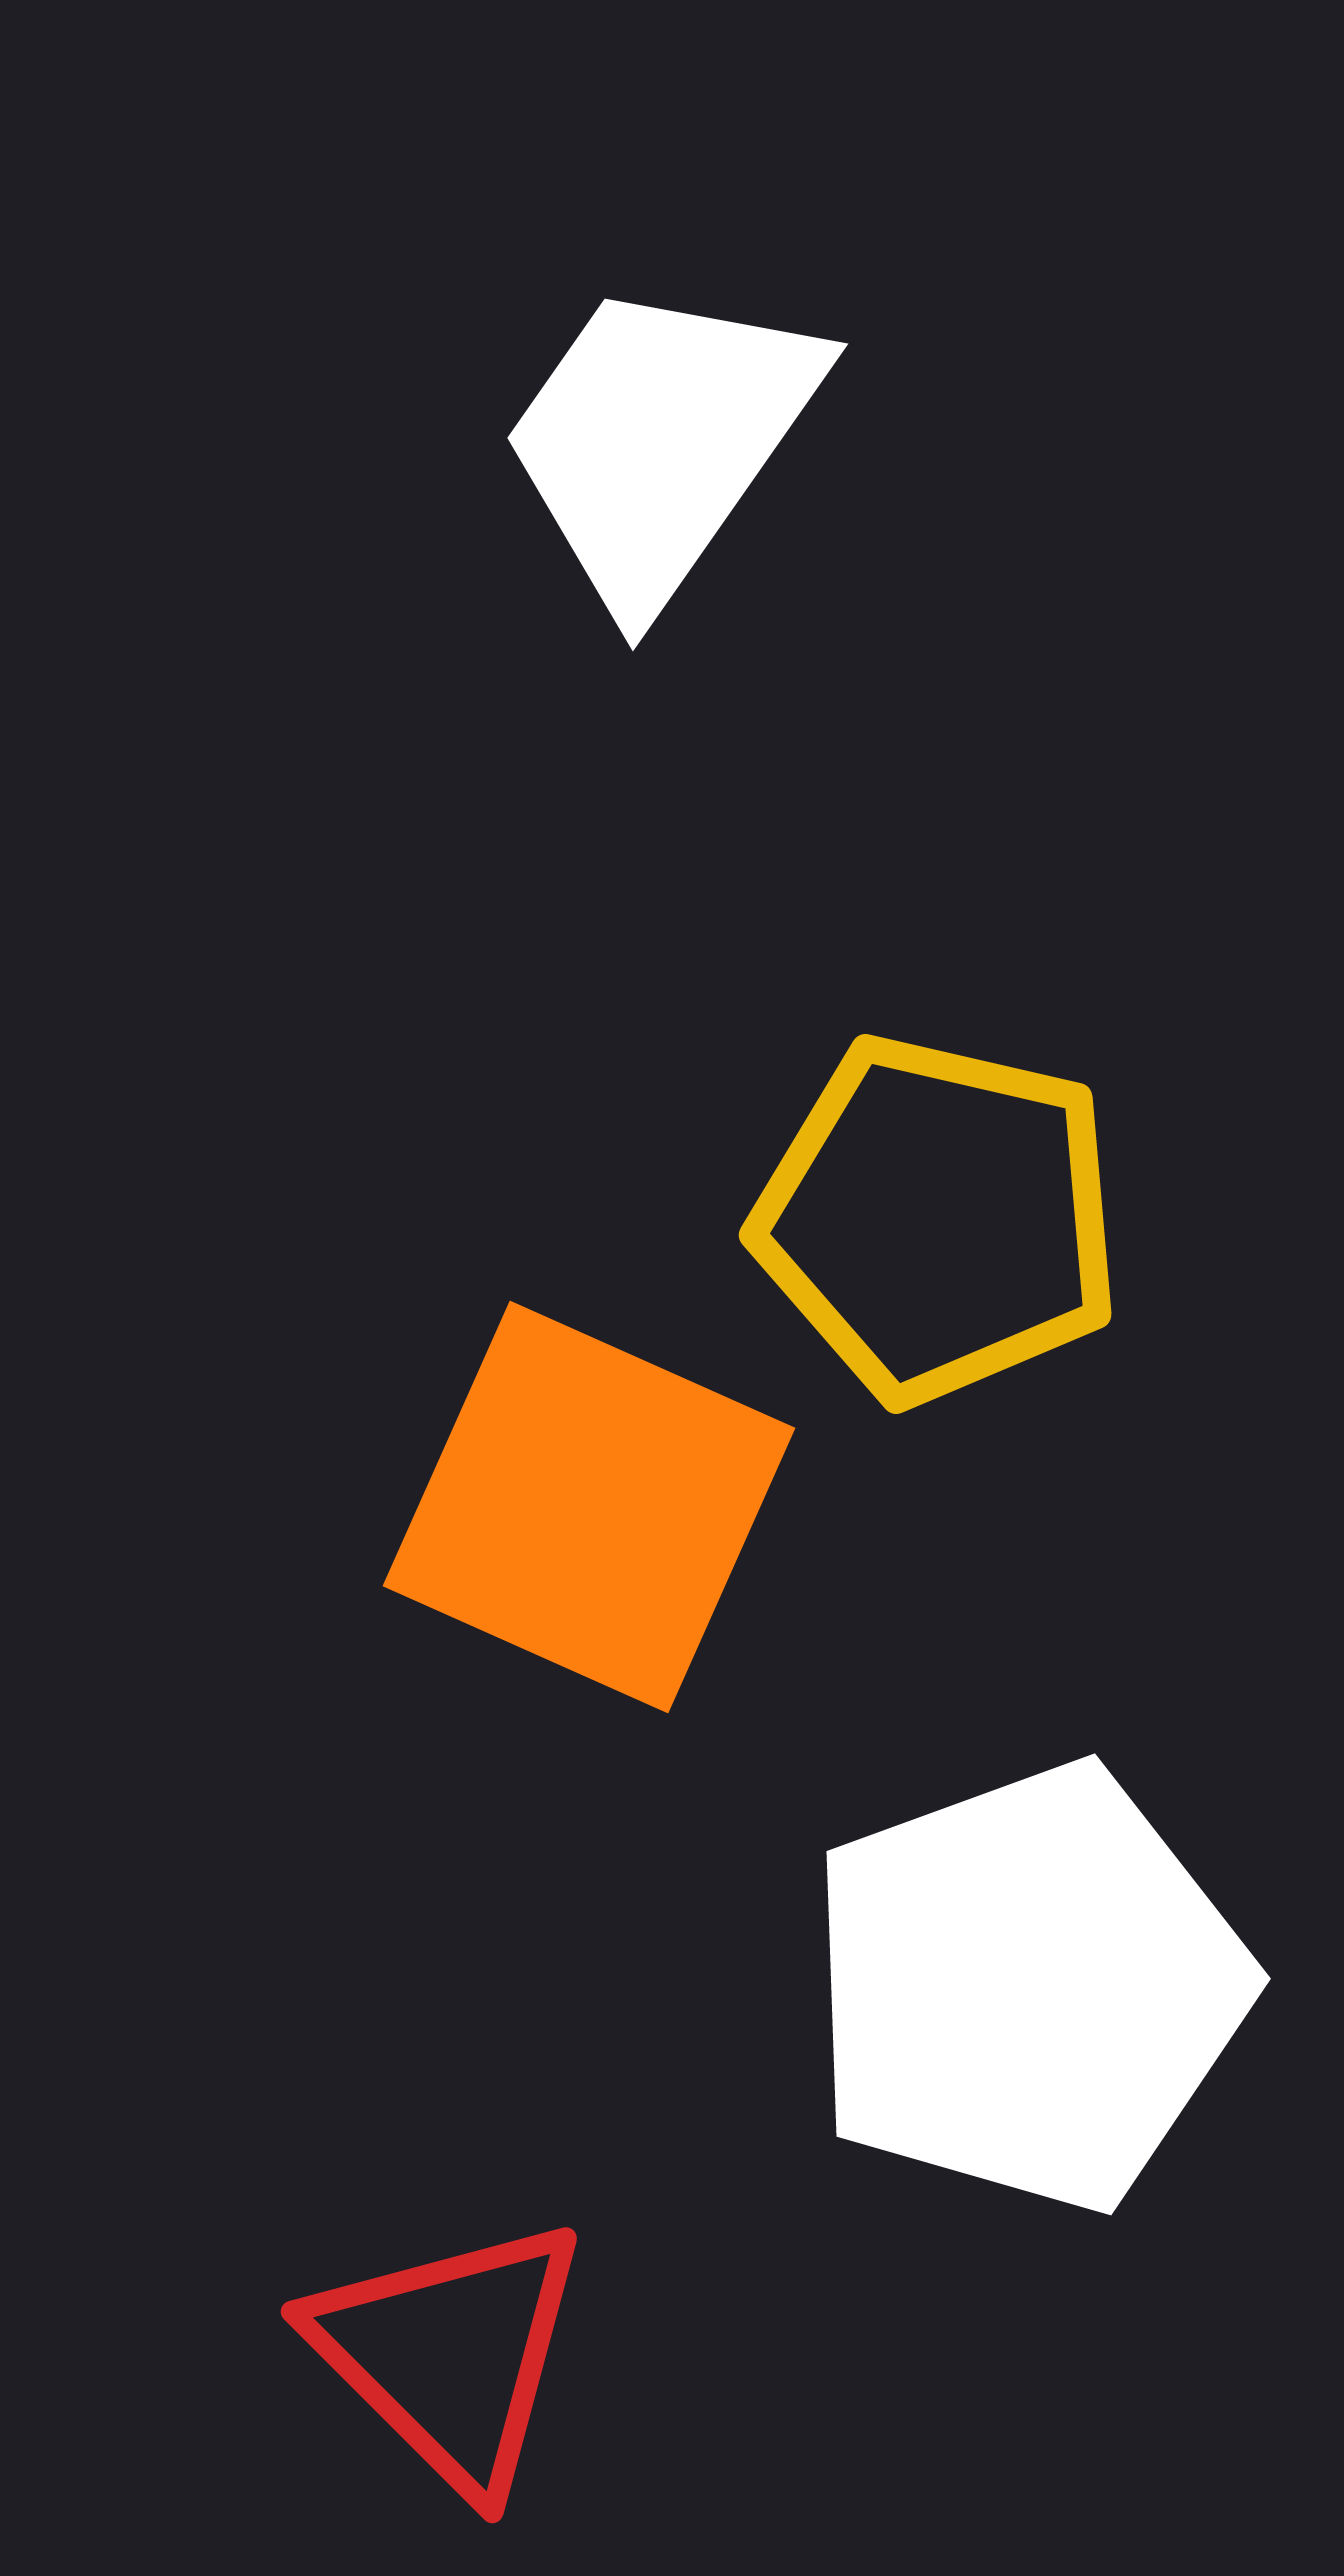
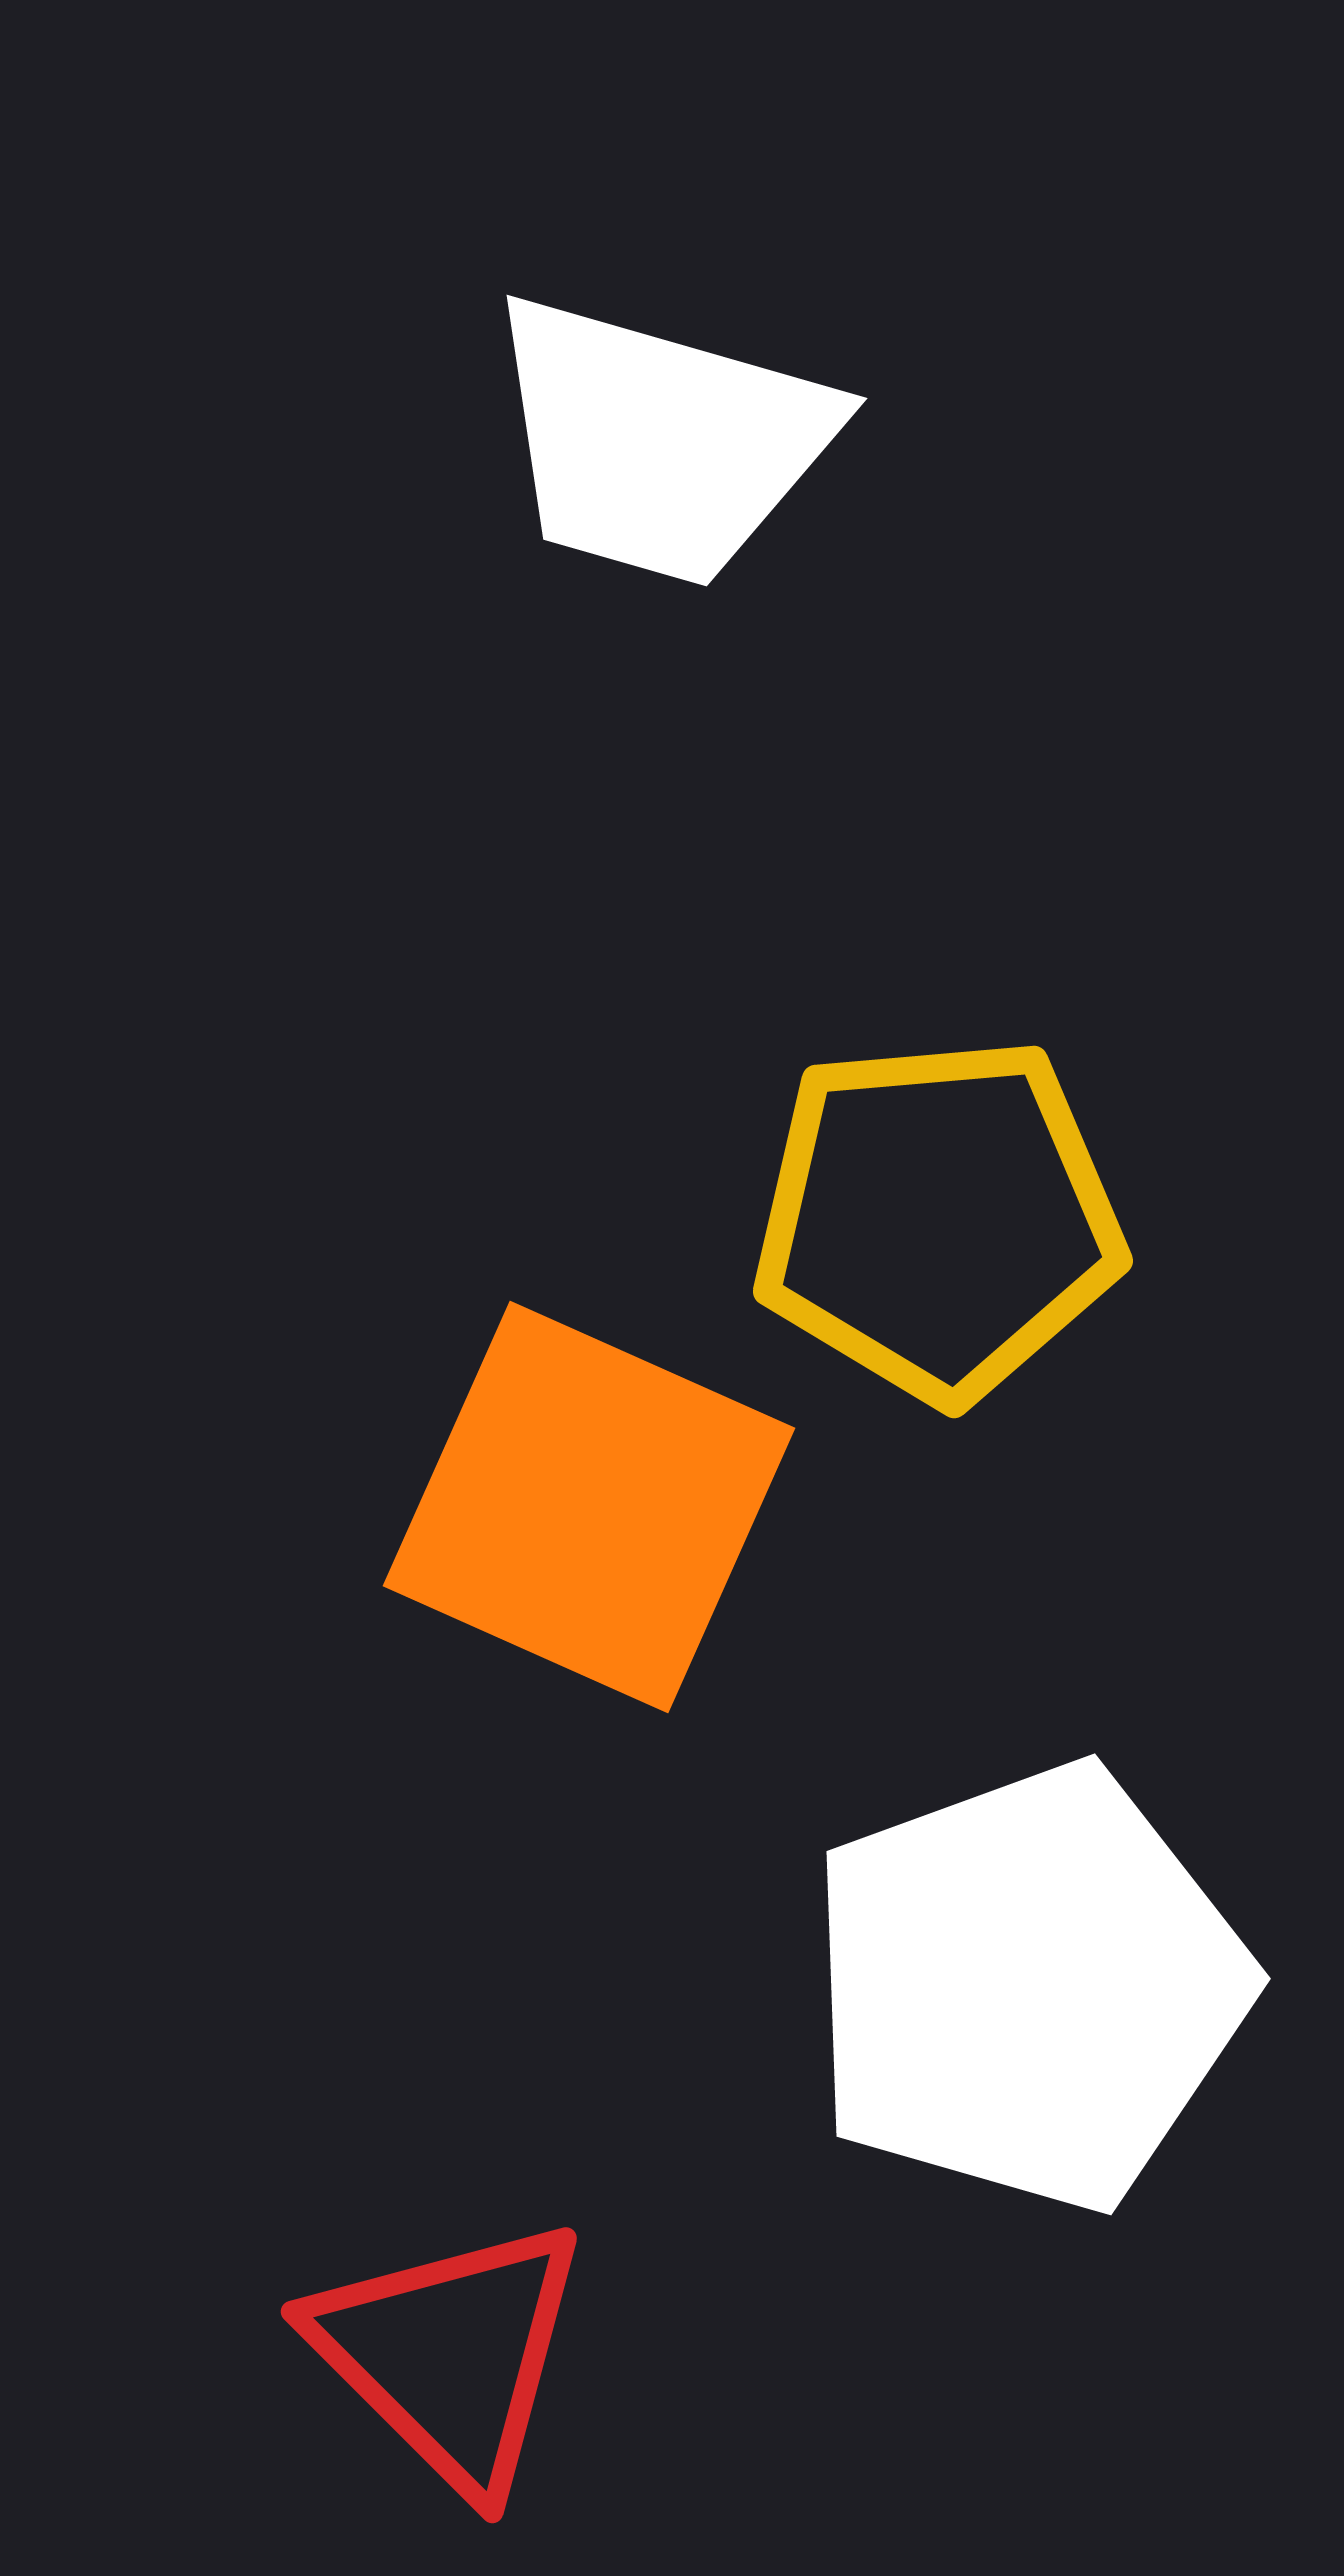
white trapezoid: rotated 109 degrees counterclockwise
yellow pentagon: rotated 18 degrees counterclockwise
